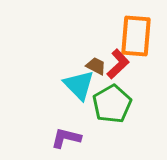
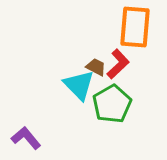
orange rectangle: moved 1 px left, 9 px up
brown trapezoid: moved 1 px down
purple L-shape: moved 40 px left; rotated 36 degrees clockwise
